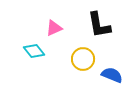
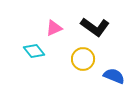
black L-shape: moved 4 px left, 2 px down; rotated 44 degrees counterclockwise
blue semicircle: moved 2 px right, 1 px down
